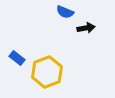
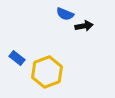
blue semicircle: moved 2 px down
black arrow: moved 2 px left, 2 px up
